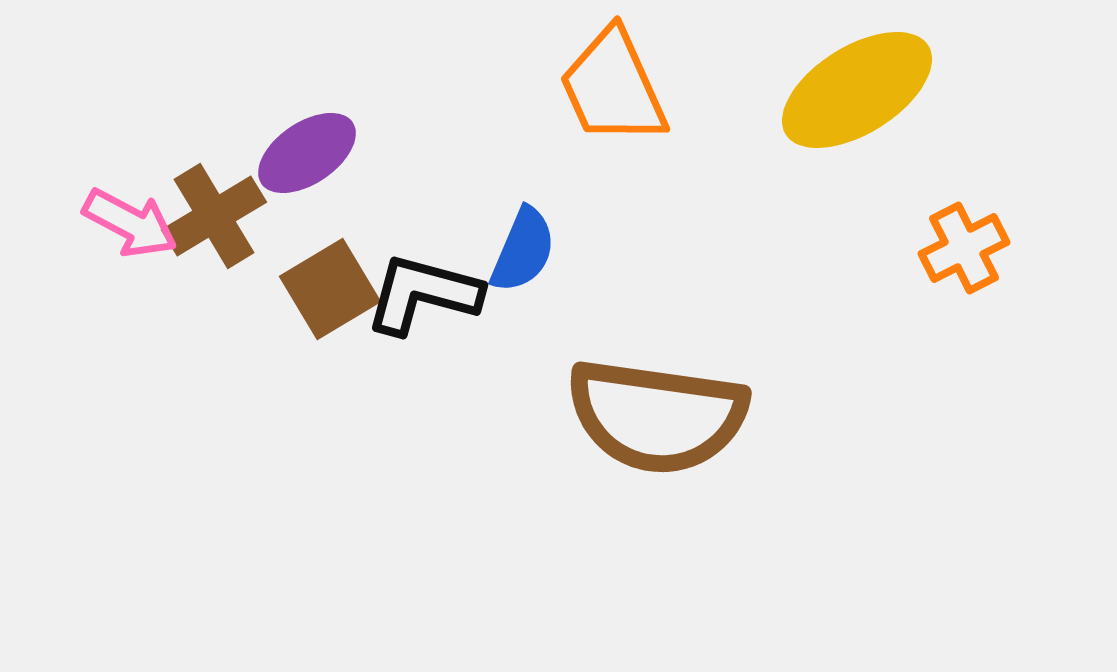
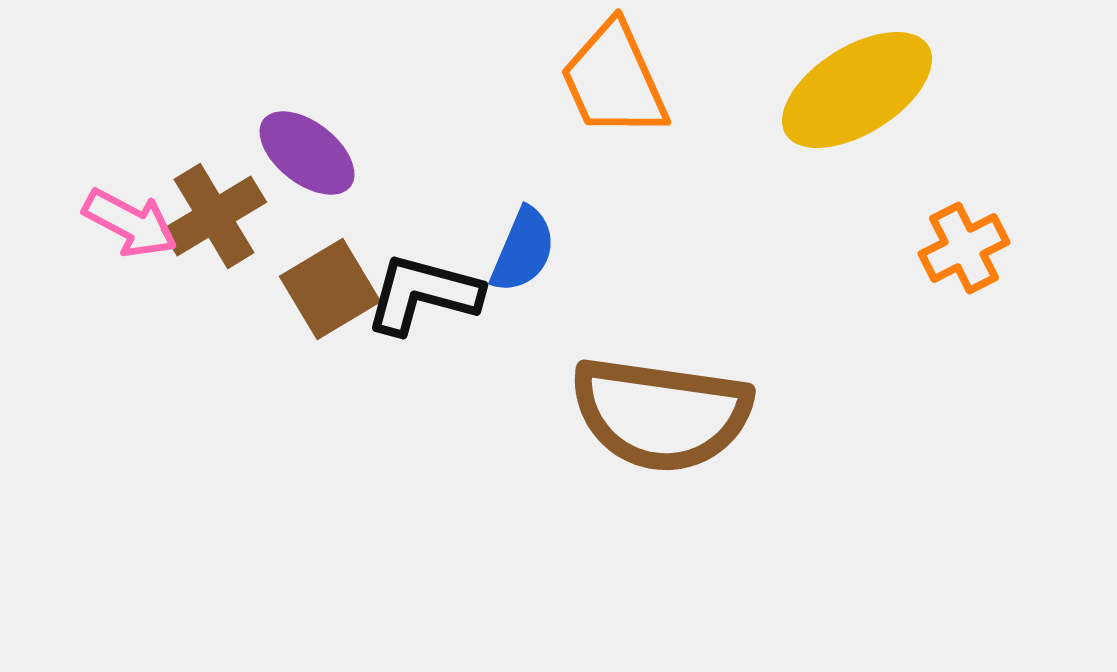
orange trapezoid: moved 1 px right, 7 px up
purple ellipse: rotated 72 degrees clockwise
brown semicircle: moved 4 px right, 2 px up
